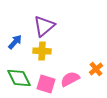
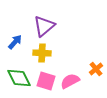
yellow cross: moved 2 px down
pink semicircle: moved 2 px down
pink square: moved 3 px up
